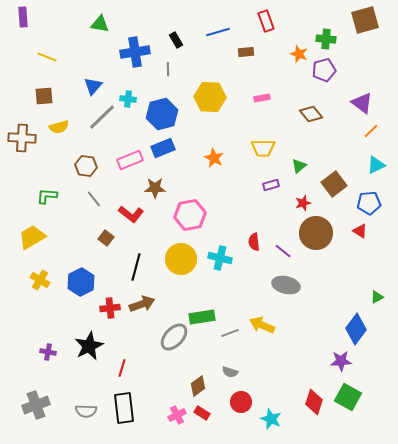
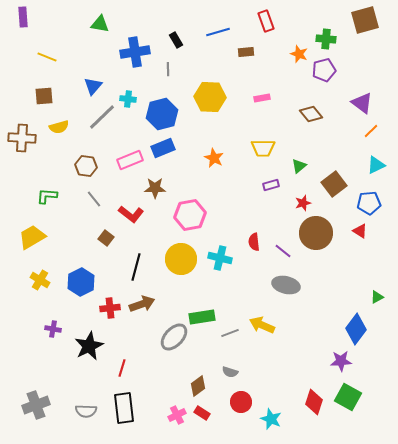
purple cross at (48, 352): moved 5 px right, 23 px up
